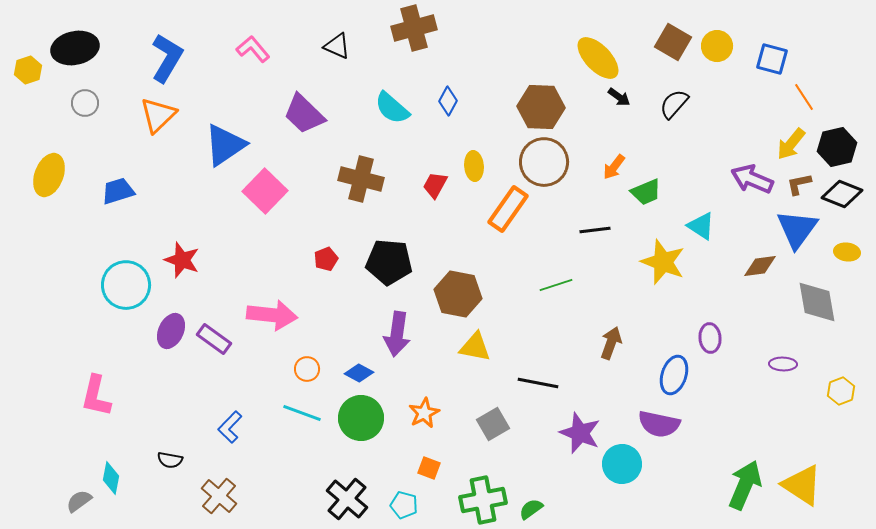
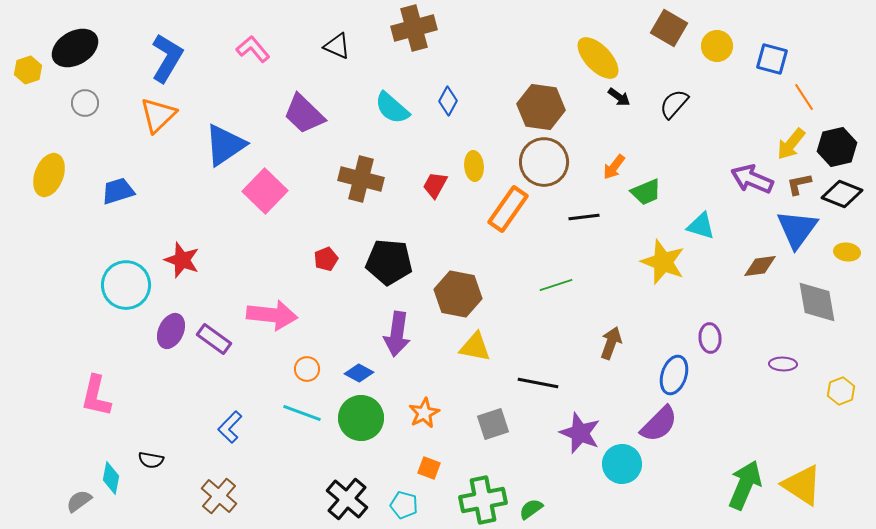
brown square at (673, 42): moved 4 px left, 14 px up
black ellipse at (75, 48): rotated 18 degrees counterclockwise
brown hexagon at (541, 107): rotated 6 degrees clockwise
cyan triangle at (701, 226): rotated 16 degrees counterclockwise
black line at (595, 230): moved 11 px left, 13 px up
gray square at (493, 424): rotated 12 degrees clockwise
purple semicircle at (659, 424): rotated 57 degrees counterclockwise
black semicircle at (170, 460): moved 19 px left
